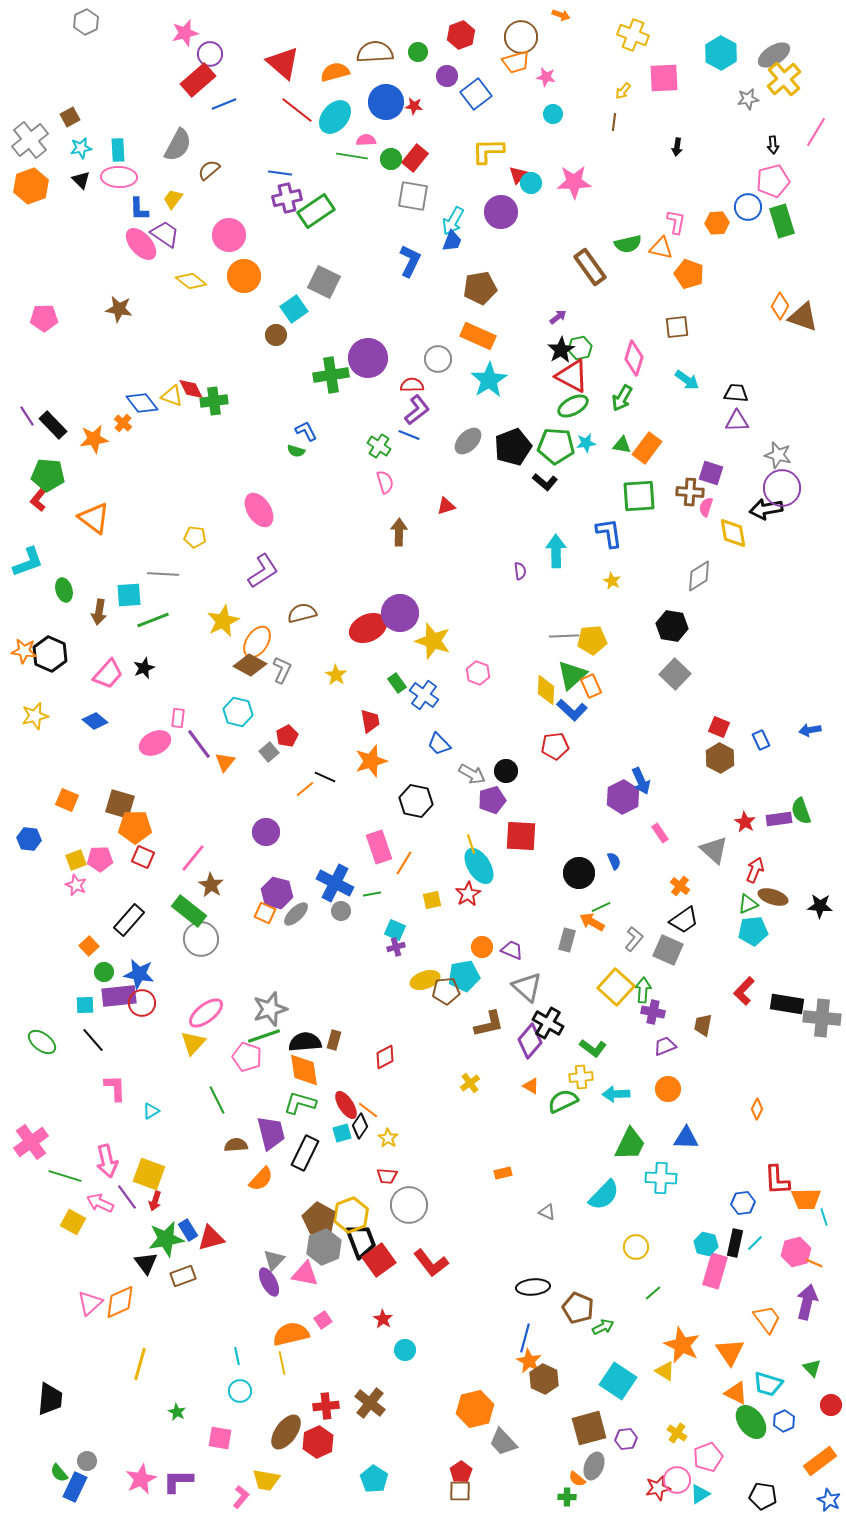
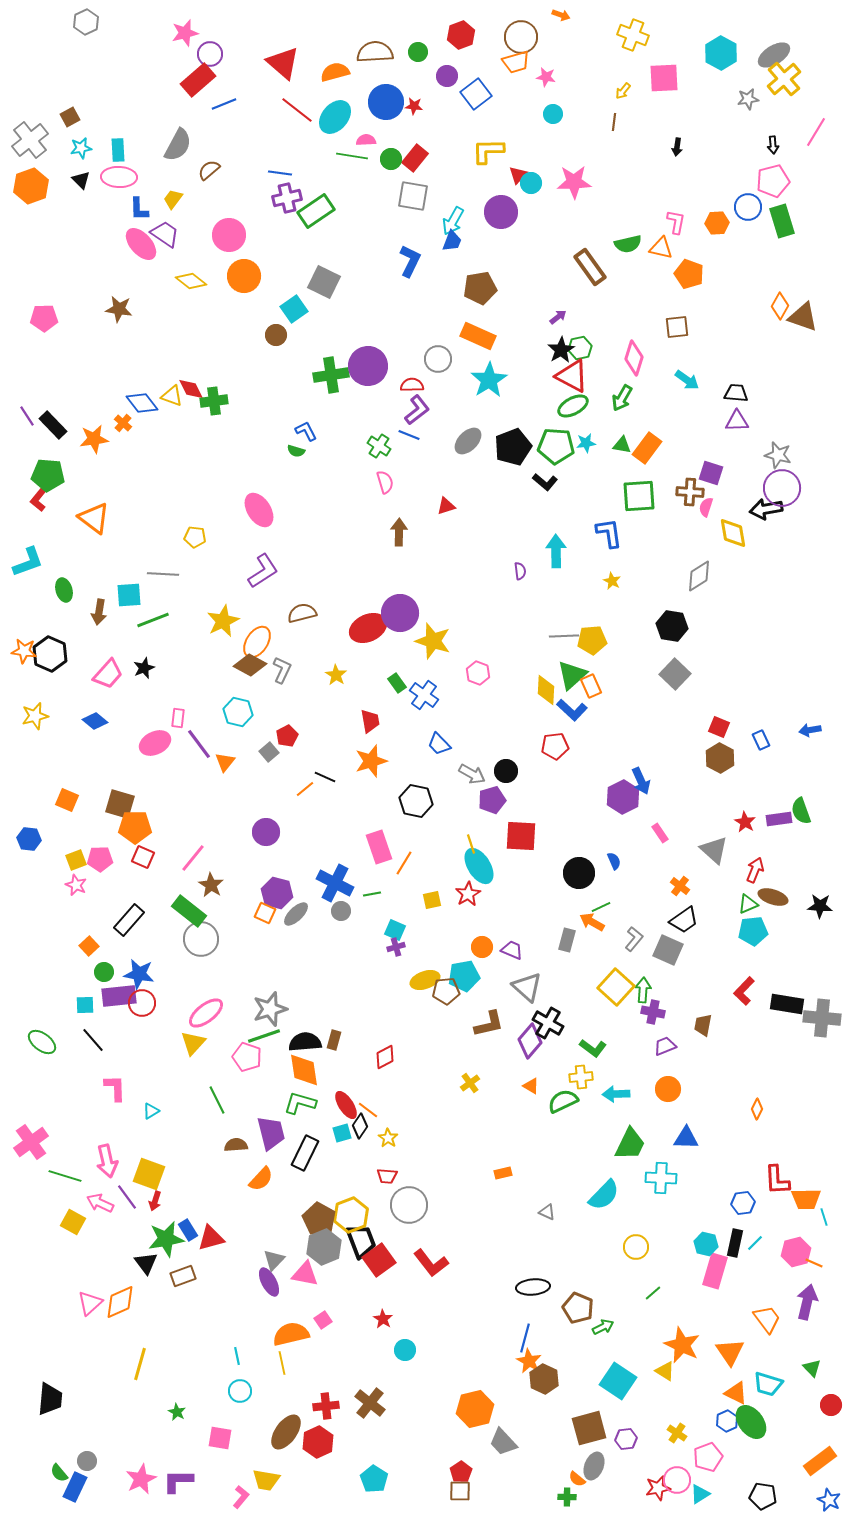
purple circle at (368, 358): moved 8 px down
blue hexagon at (784, 1421): moved 57 px left
